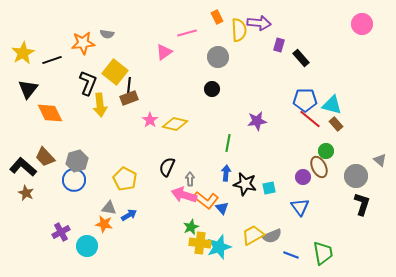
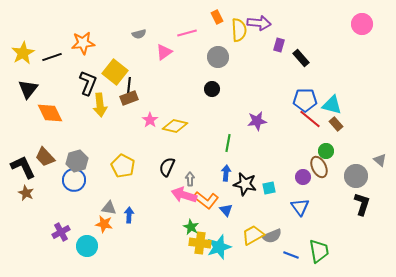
gray semicircle at (107, 34): moved 32 px right; rotated 24 degrees counterclockwise
black line at (52, 60): moved 3 px up
yellow diamond at (175, 124): moved 2 px down
black L-shape at (23, 167): rotated 24 degrees clockwise
yellow pentagon at (125, 179): moved 2 px left, 13 px up
blue triangle at (222, 208): moved 4 px right, 2 px down
blue arrow at (129, 215): rotated 56 degrees counterclockwise
green star at (191, 227): rotated 21 degrees counterclockwise
green trapezoid at (323, 253): moved 4 px left, 2 px up
